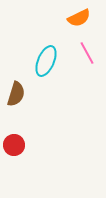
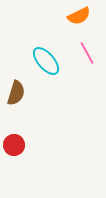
orange semicircle: moved 2 px up
cyan ellipse: rotated 64 degrees counterclockwise
brown semicircle: moved 1 px up
